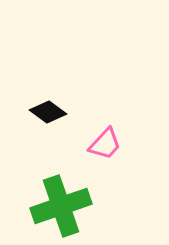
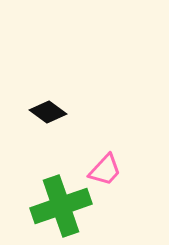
pink trapezoid: moved 26 px down
